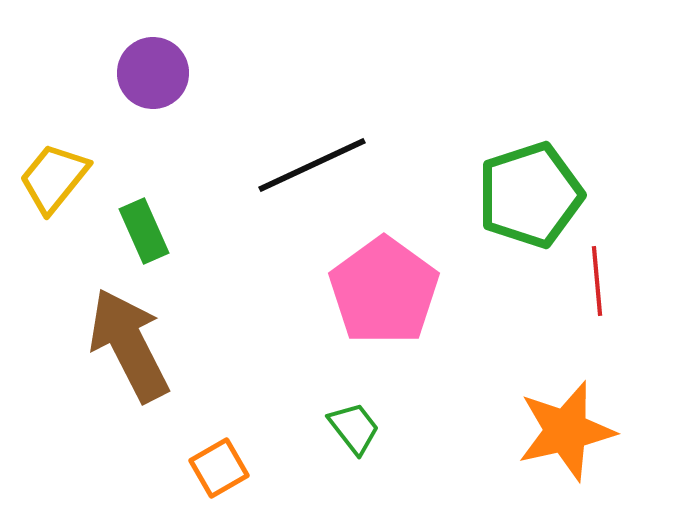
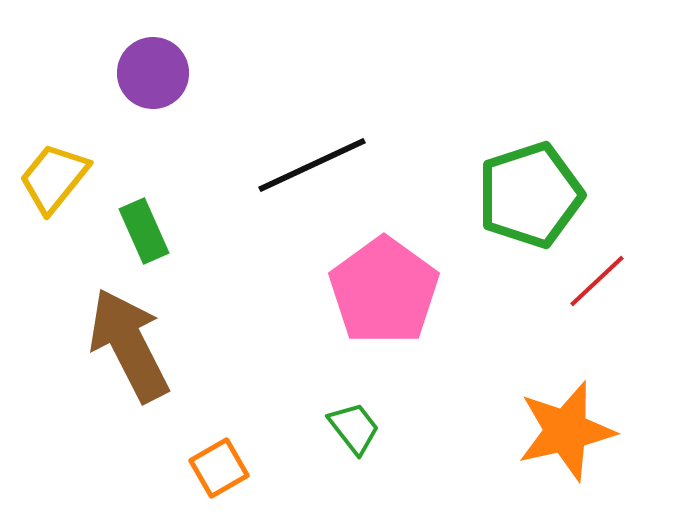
red line: rotated 52 degrees clockwise
